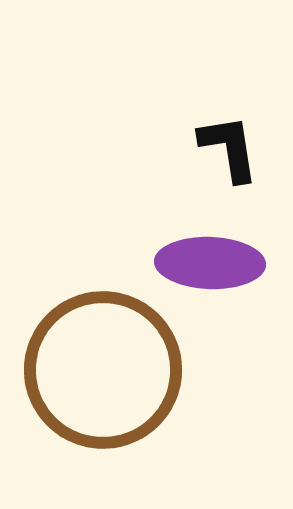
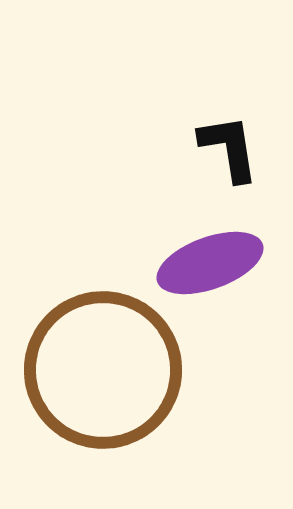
purple ellipse: rotated 22 degrees counterclockwise
